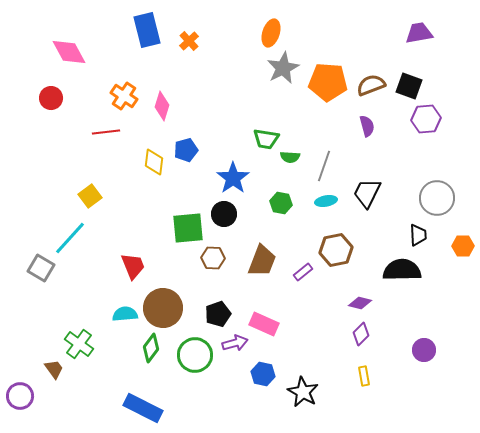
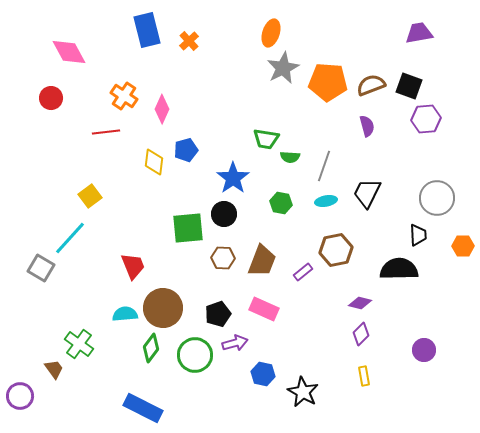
pink diamond at (162, 106): moved 3 px down; rotated 8 degrees clockwise
brown hexagon at (213, 258): moved 10 px right
black semicircle at (402, 270): moved 3 px left, 1 px up
pink rectangle at (264, 324): moved 15 px up
